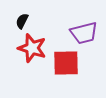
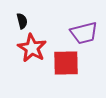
black semicircle: rotated 140 degrees clockwise
red star: rotated 12 degrees clockwise
